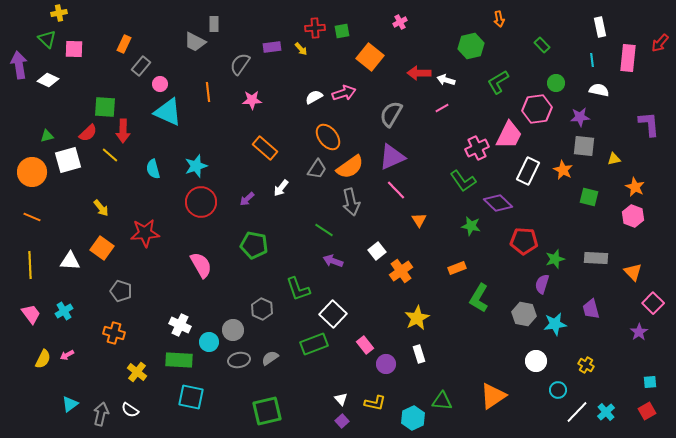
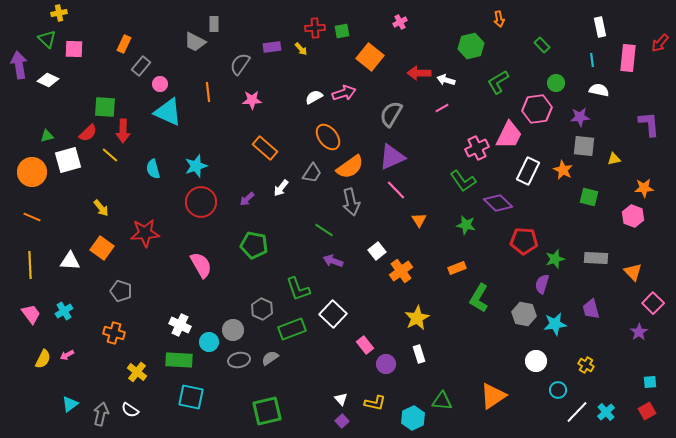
gray trapezoid at (317, 169): moved 5 px left, 4 px down
orange star at (635, 187): moved 9 px right, 1 px down; rotated 30 degrees counterclockwise
green star at (471, 226): moved 5 px left, 1 px up
green rectangle at (314, 344): moved 22 px left, 15 px up
